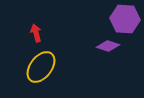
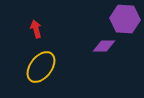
red arrow: moved 4 px up
purple diamond: moved 4 px left; rotated 20 degrees counterclockwise
